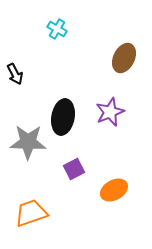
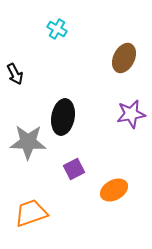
purple star: moved 21 px right, 2 px down; rotated 12 degrees clockwise
